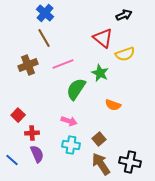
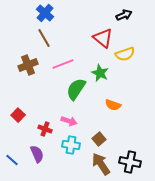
red cross: moved 13 px right, 4 px up; rotated 24 degrees clockwise
